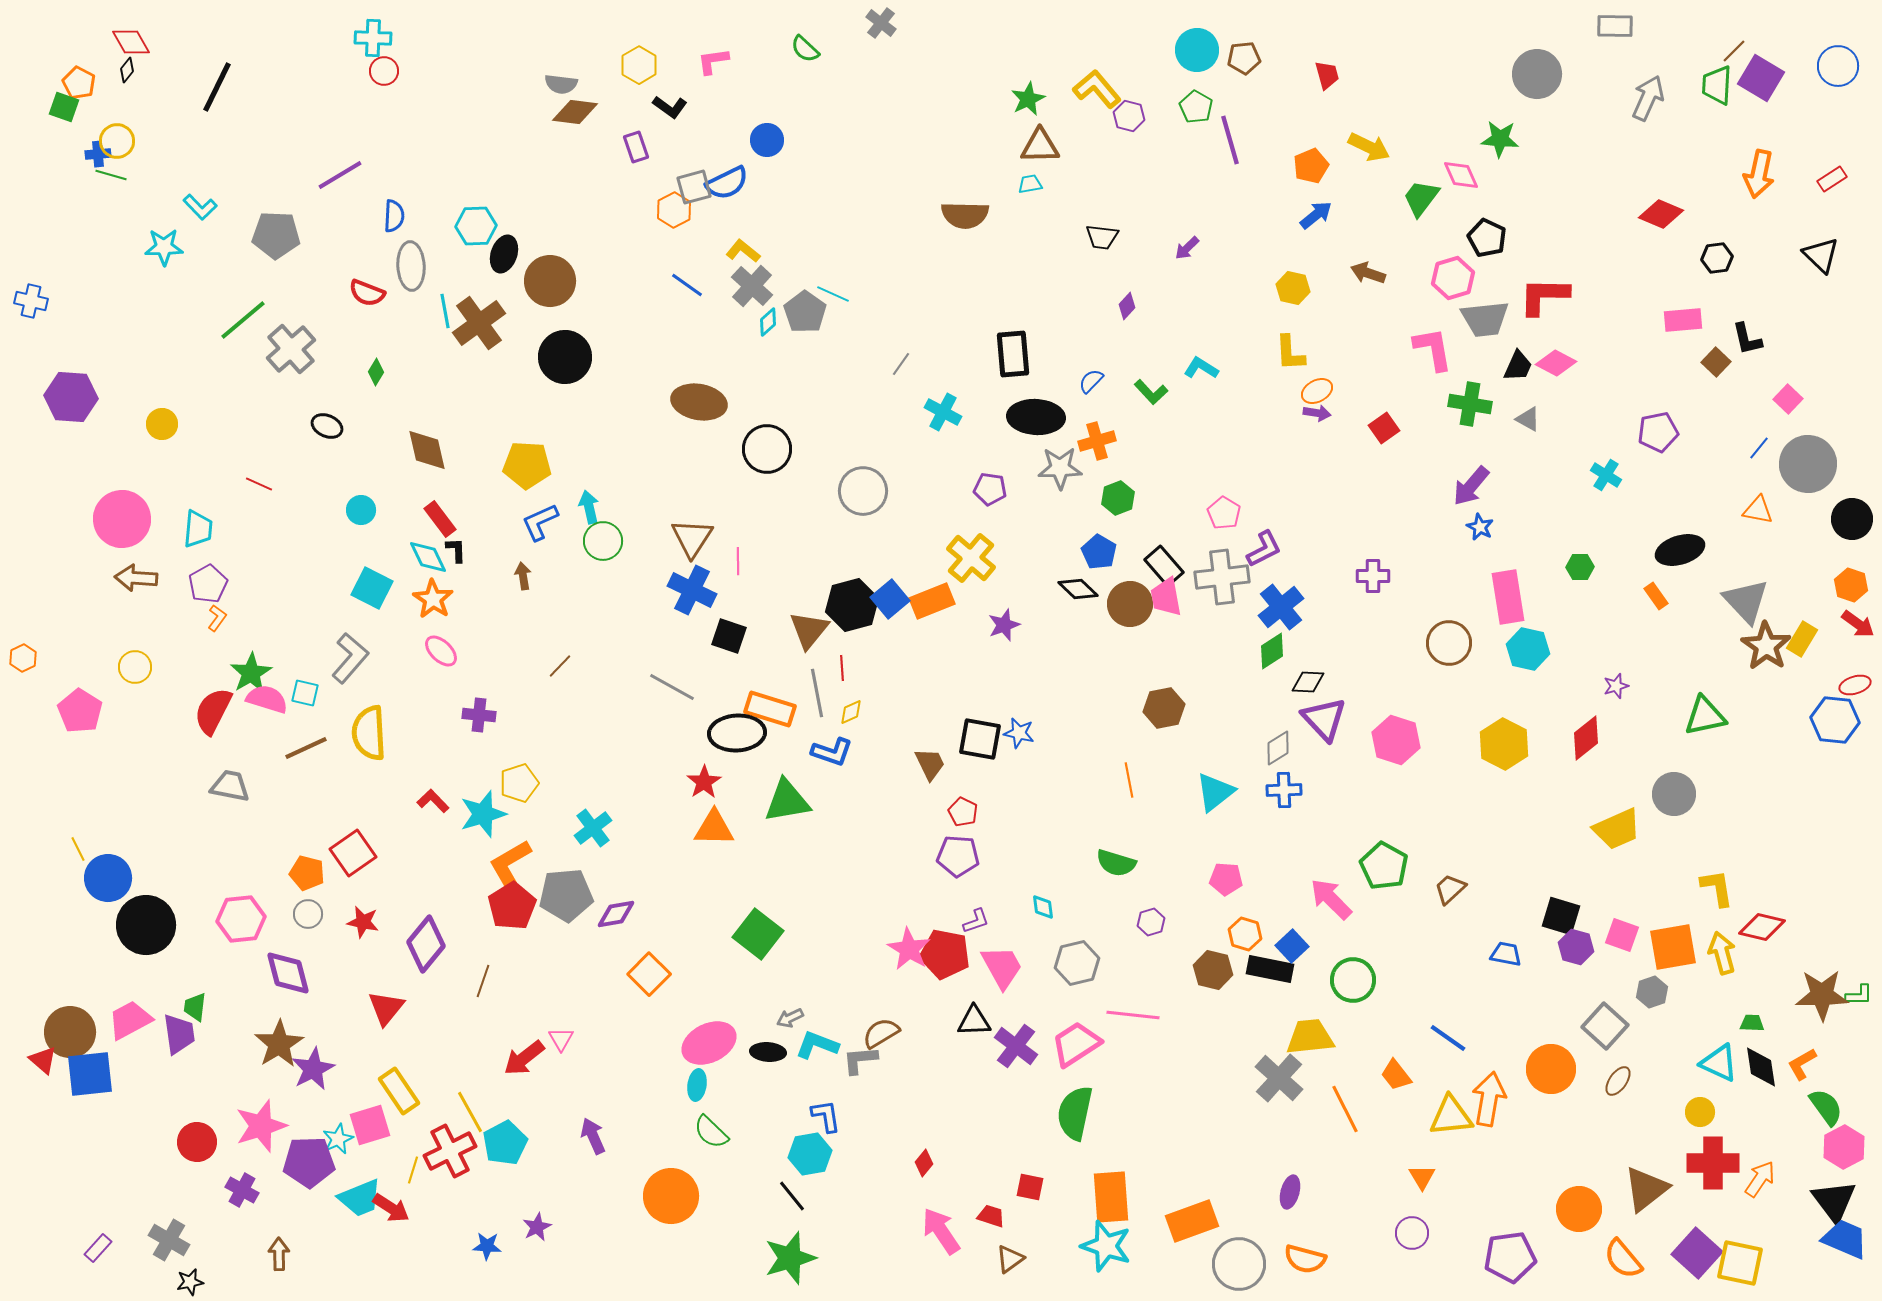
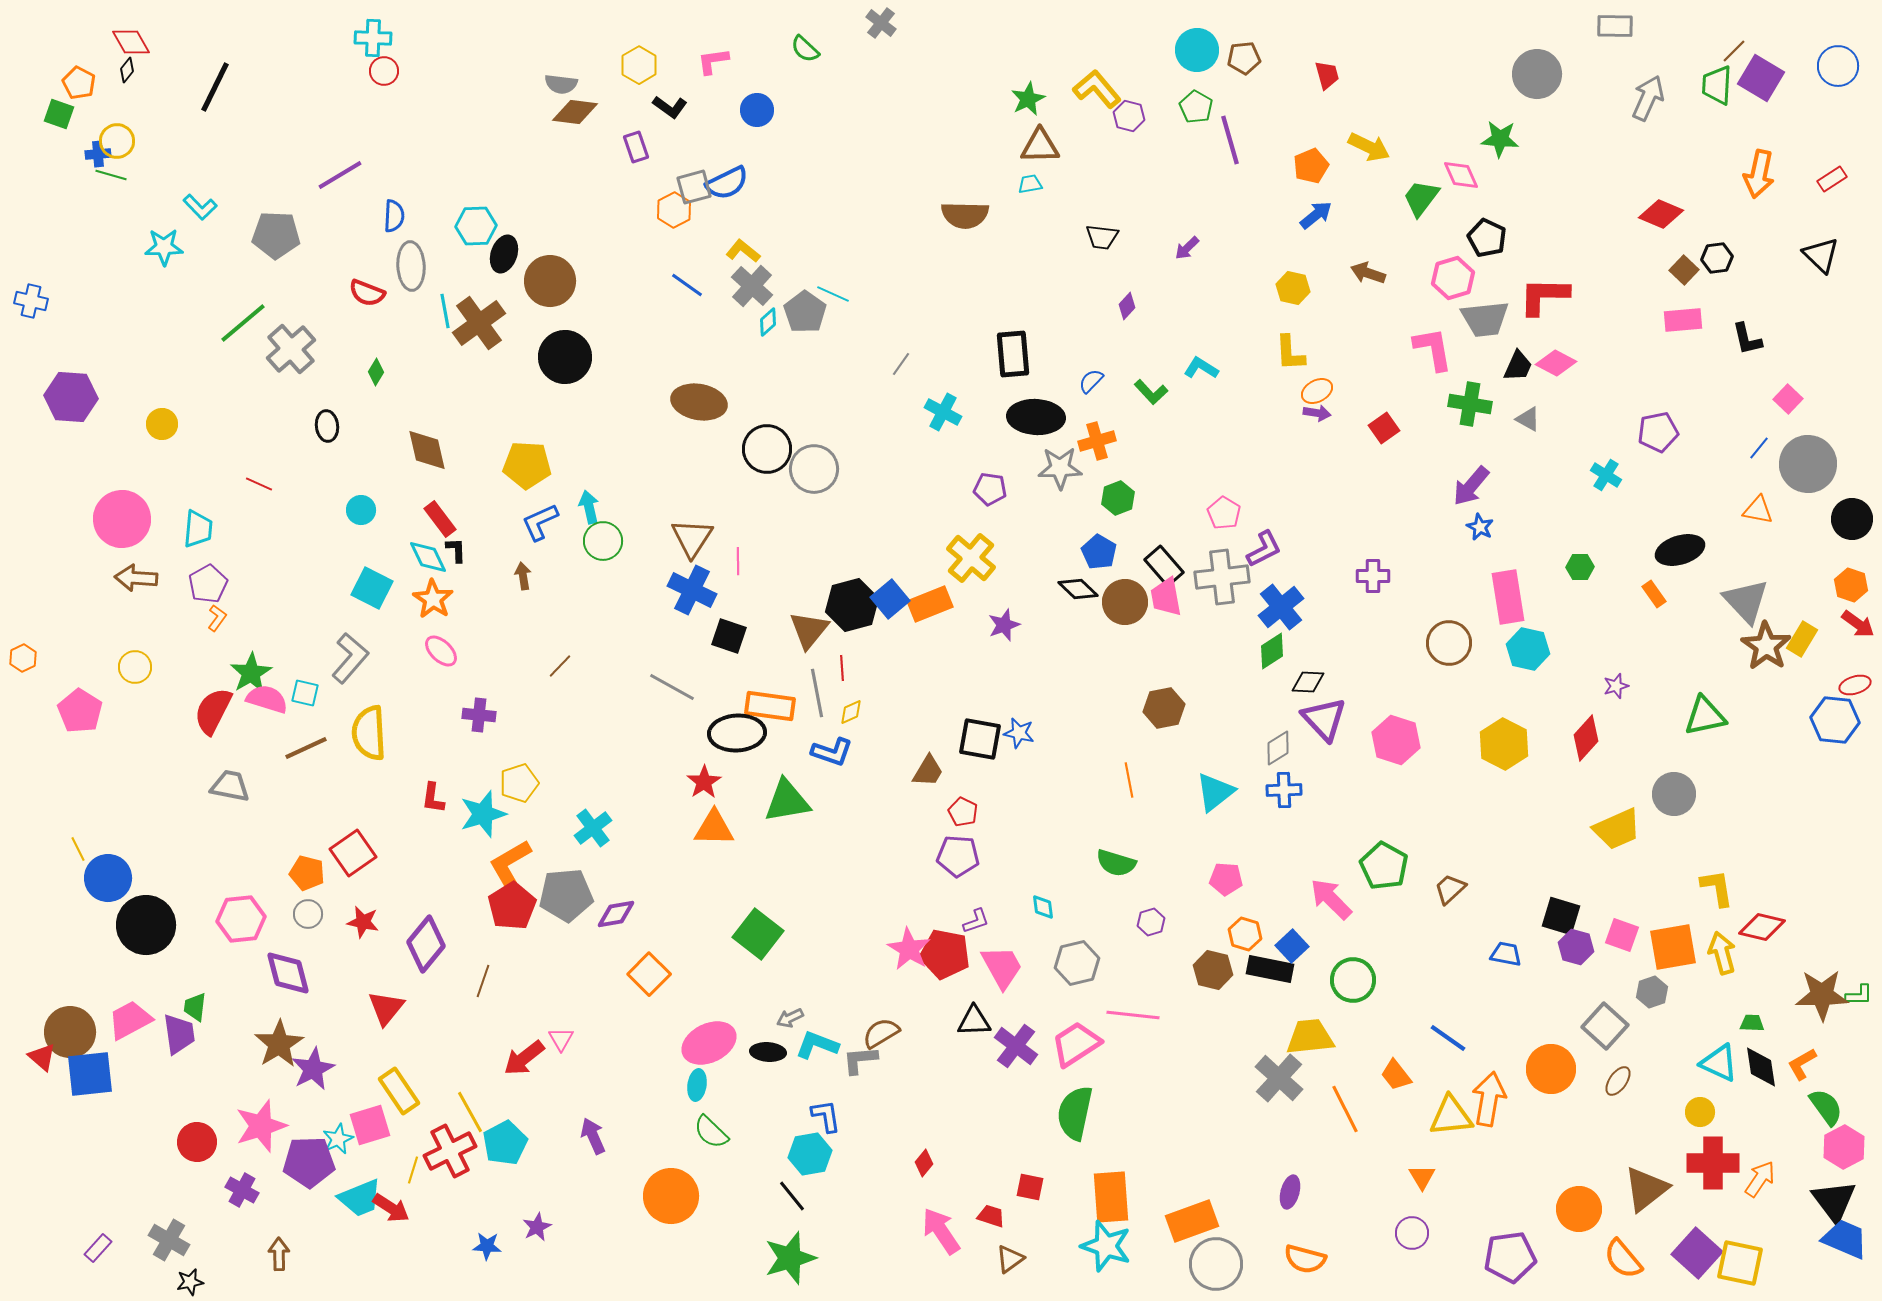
black line at (217, 87): moved 2 px left
green square at (64, 107): moved 5 px left, 7 px down
blue circle at (767, 140): moved 10 px left, 30 px up
green line at (243, 320): moved 3 px down
brown square at (1716, 362): moved 32 px left, 92 px up
black ellipse at (327, 426): rotated 60 degrees clockwise
gray circle at (863, 491): moved 49 px left, 22 px up
orange rectangle at (1656, 596): moved 2 px left, 2 px up
orange rectangle at (932, 601): moved 2 px left, 3 px down
brown circle at (1130, 604): moved 5 px left, 2 px up
orange rectangle at (770, 709): moved 3 px up; rotated 9 degrees counterclockwise
red diamond at (1586, 738): rotated 9 degrees counterclockwise
brown trapezoid at (930, 764): moved 2 px left, 7 px down; rotated 57 degrees clockwise
red L-shape at (433, 801): moved 3 px up; rotated 128 degrees counterclockwise
red triangle at (43, 1060): moved 1 px left, 3 px up
gray circle at (1239, 1264): moved 23 px left
